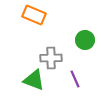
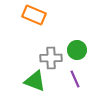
green circle: moved 8 px left, 10 px down
green triangle: moved 1 px right, 1 px down
